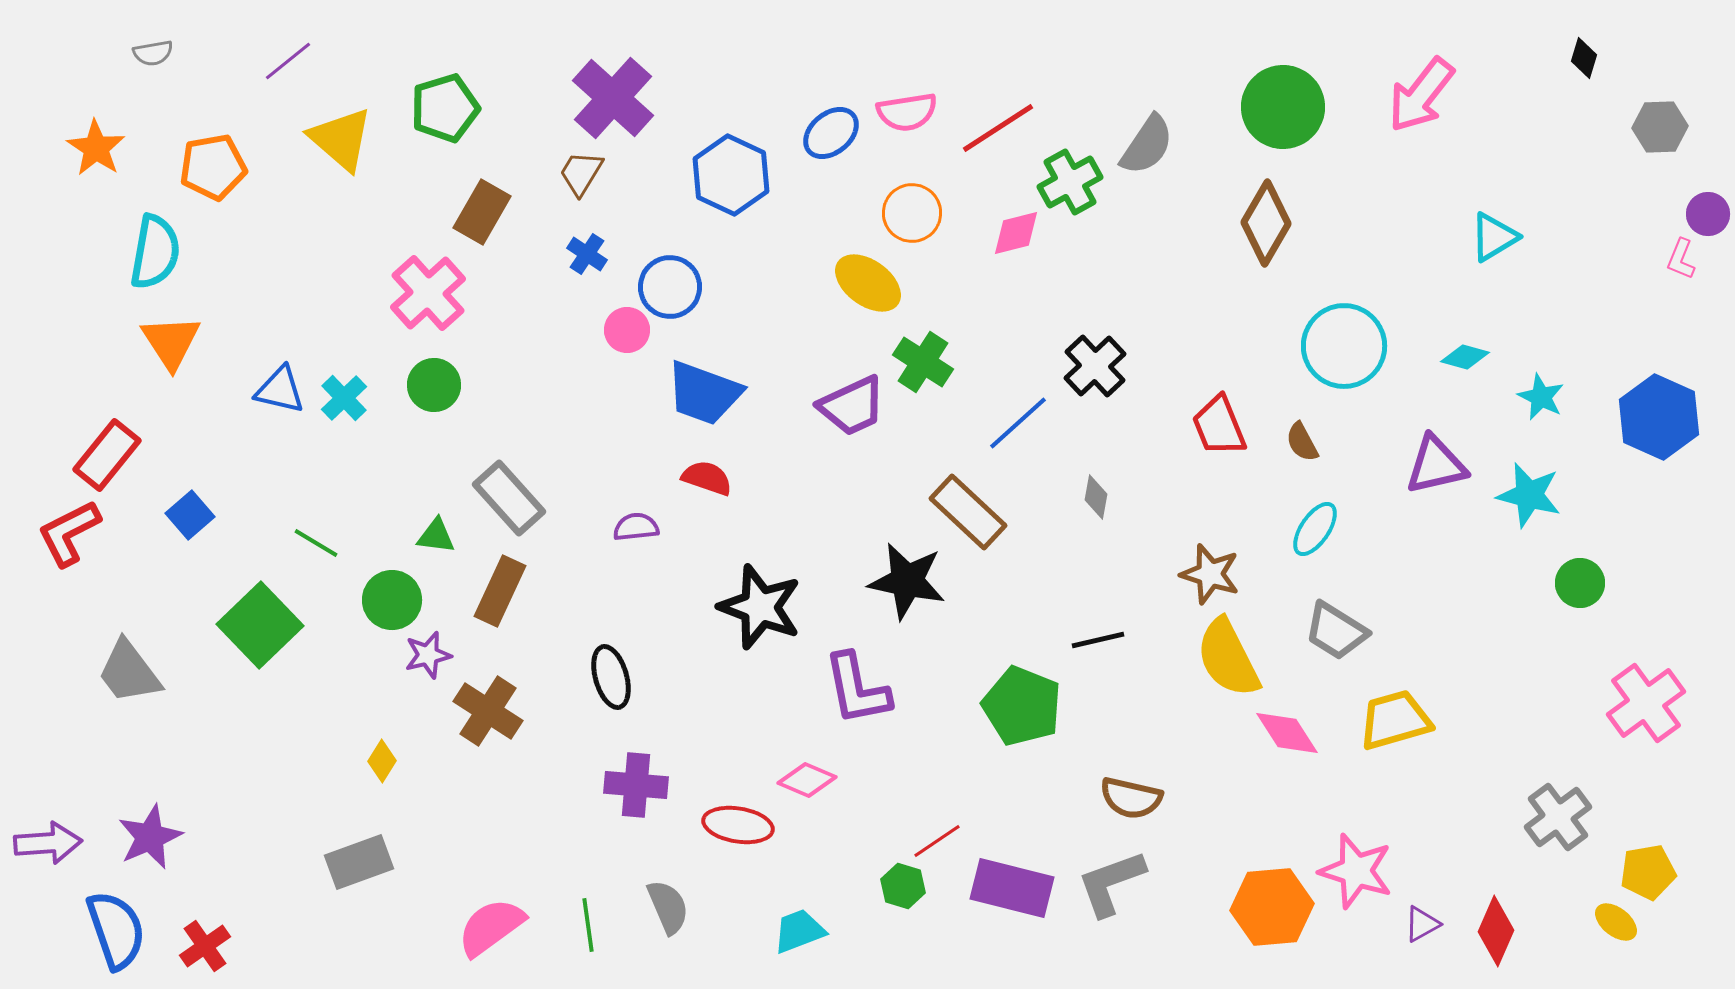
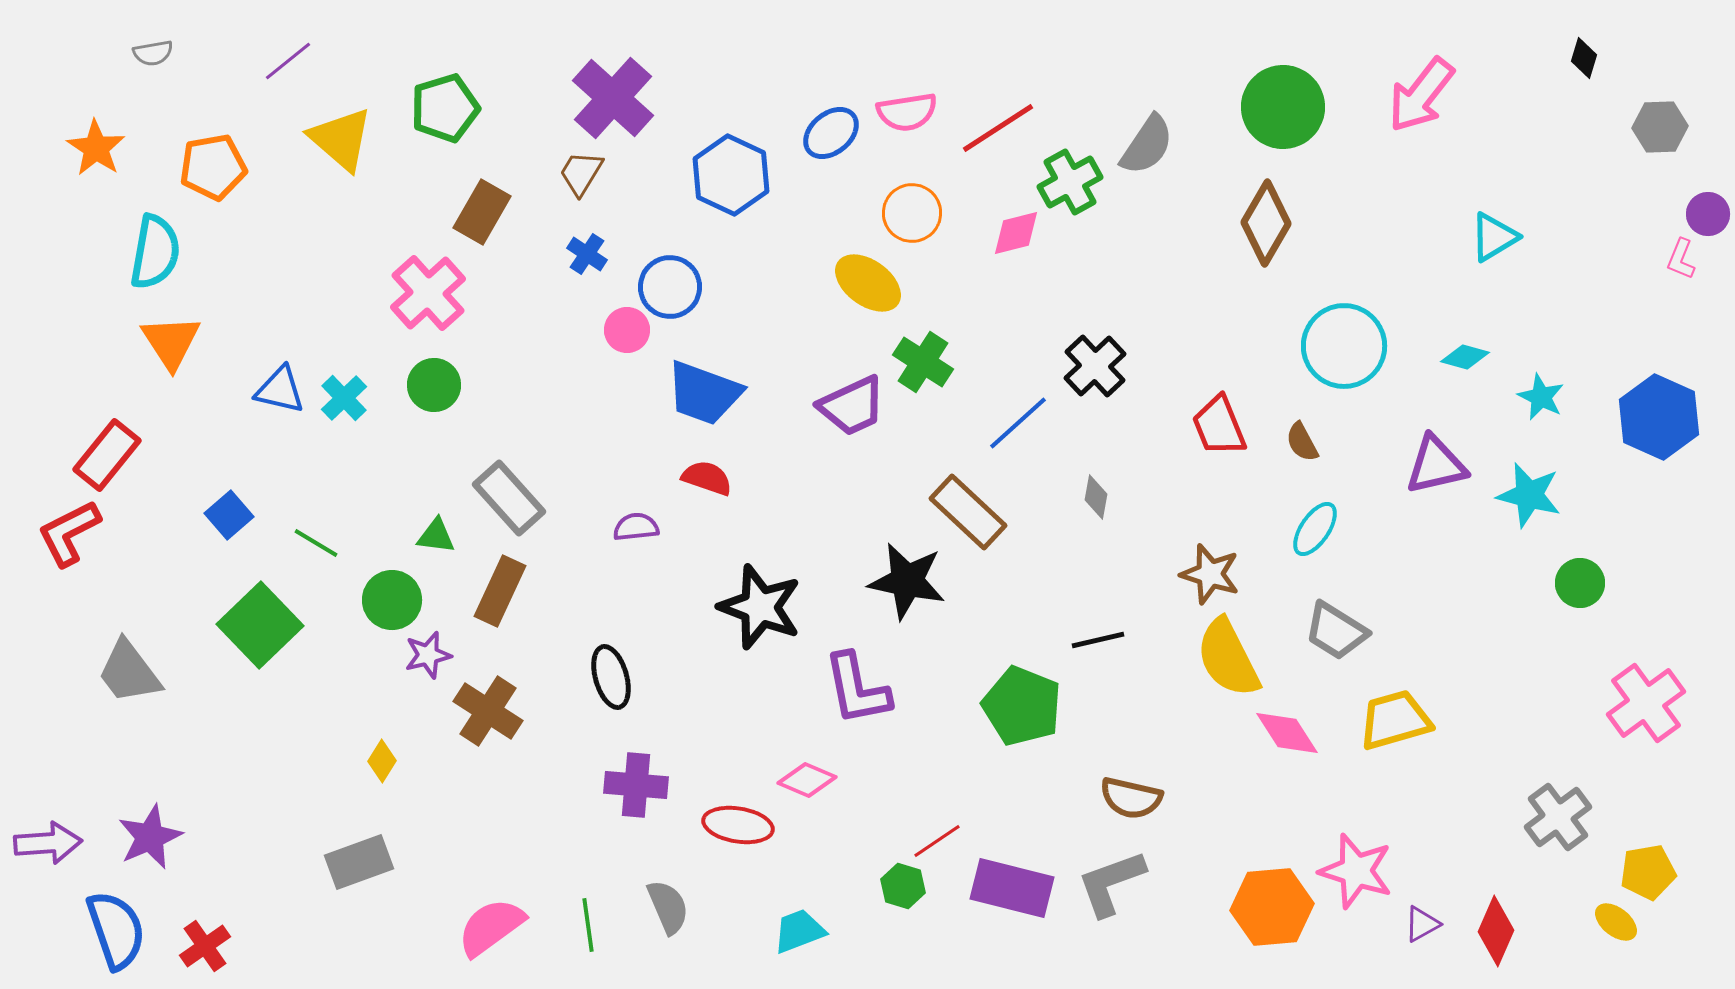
blue square at (190, 515): moved 39 px right
